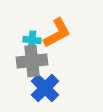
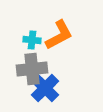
orange L-shape: moved 2 px right, 2 px down
gray cross: moved 8 px down
